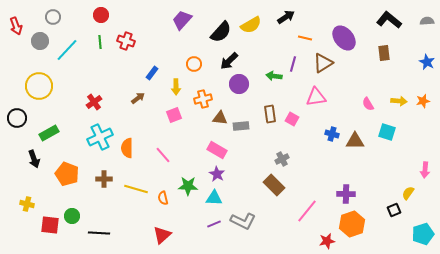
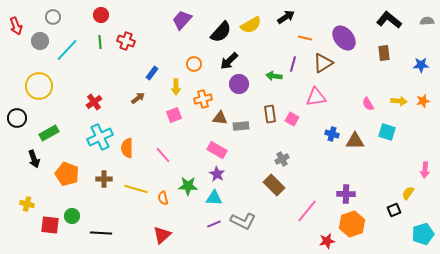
blue star at (427, 62): moved 6 px left, 3 px down; rotated 28 degrees counterclockwise
black line at (99, 233): moved 2 px right
